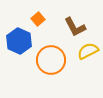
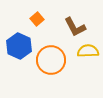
orange square: moved 1 px left
blue hexagon: moved 5 px down
yellow semicircle: rotated 25 degrees clockwise
